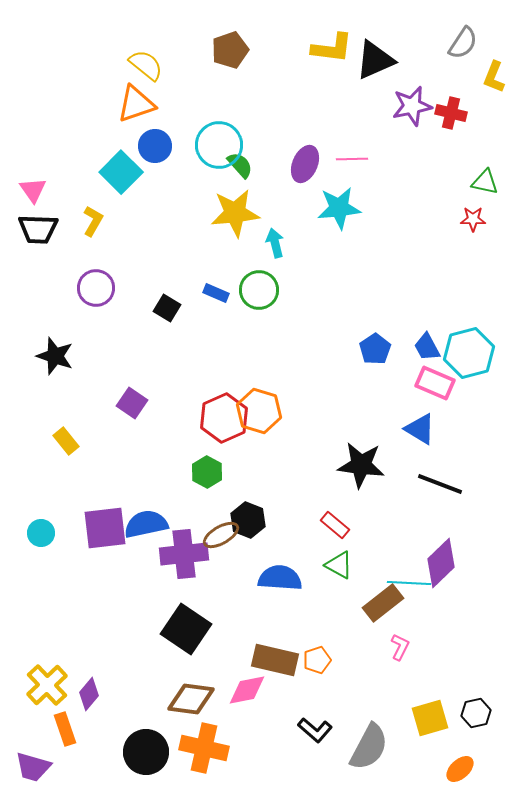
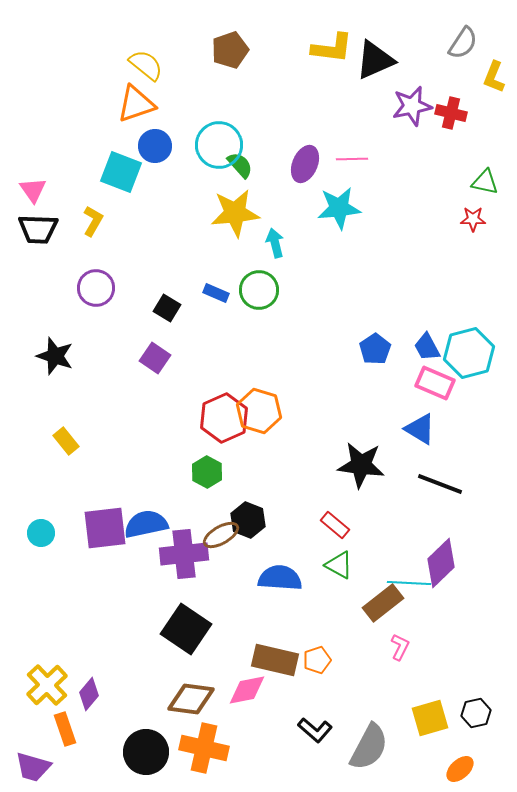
cyan square at (121, 172): rotated 24 degrees counterclockwise
purple square at (132, 403): moved 23 px right, 45 px up
